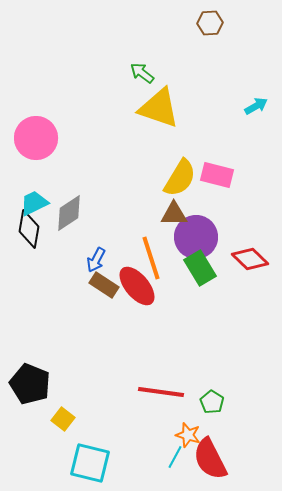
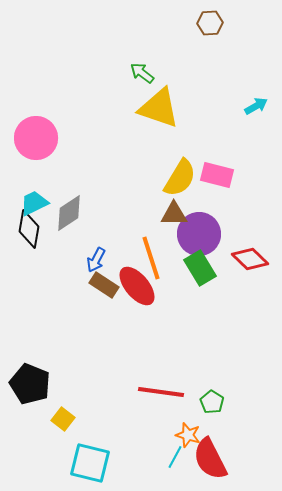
purple circle: moved 3 px right, 3 px up
